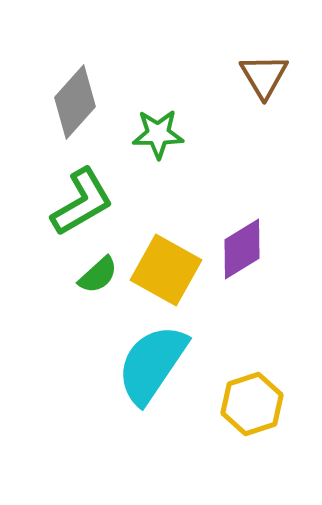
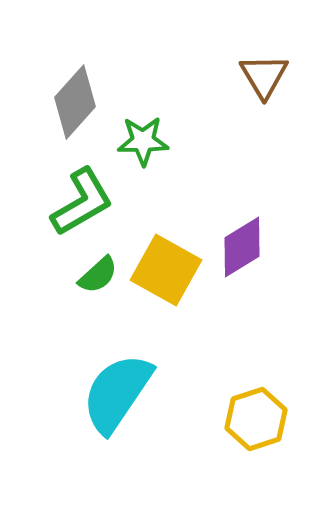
green star: moved 15 px left, 7 px down
purple diamond: moved 2 px up
cyan semicircle: moved 35 px left, 29 px down
yellow hexagon: moved 4 px right, 15 px down
